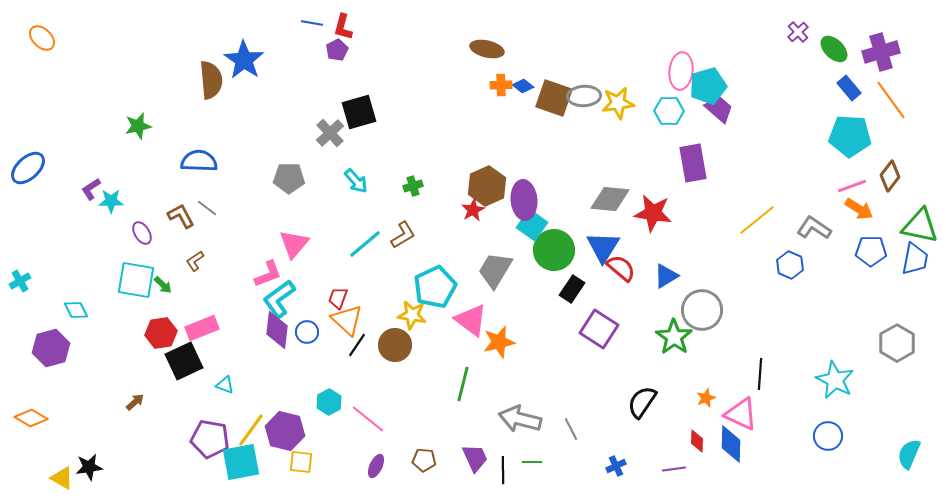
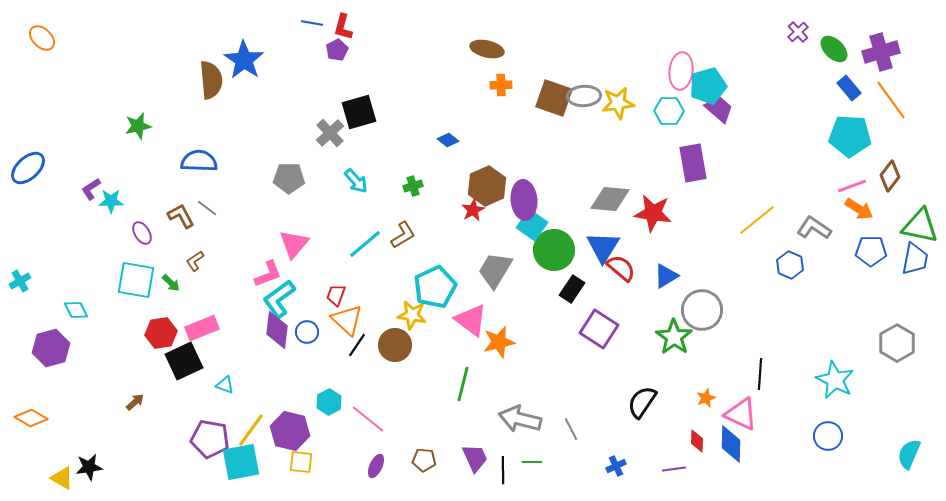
blue diamond at (523, 86): moved 75 px left, 54 px down
green arrow at (163, 285): moved 8 px right, 2 px up
red trapezoid at (338, 298): moved 2 px left, 3 px up
purple hexagon at (285, 431): moved 5 px right
